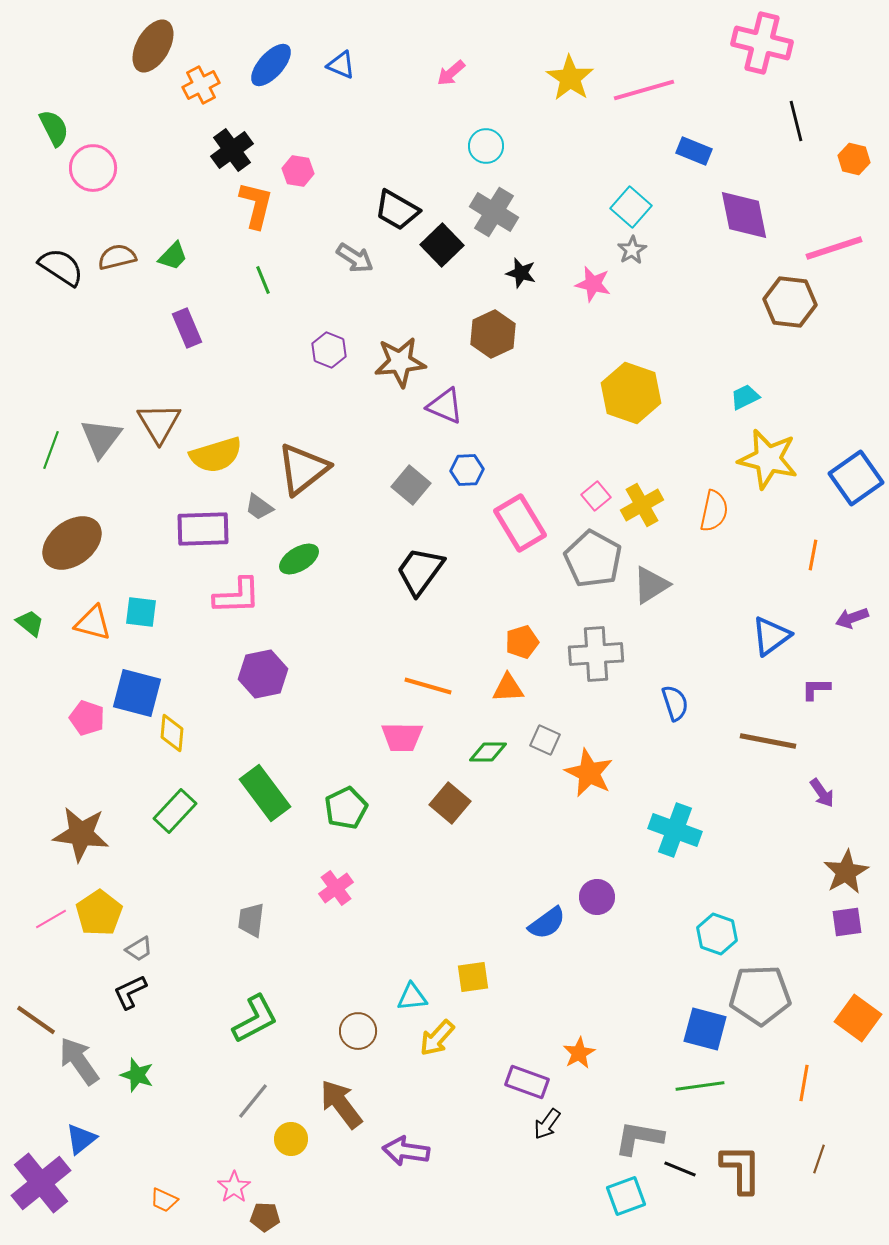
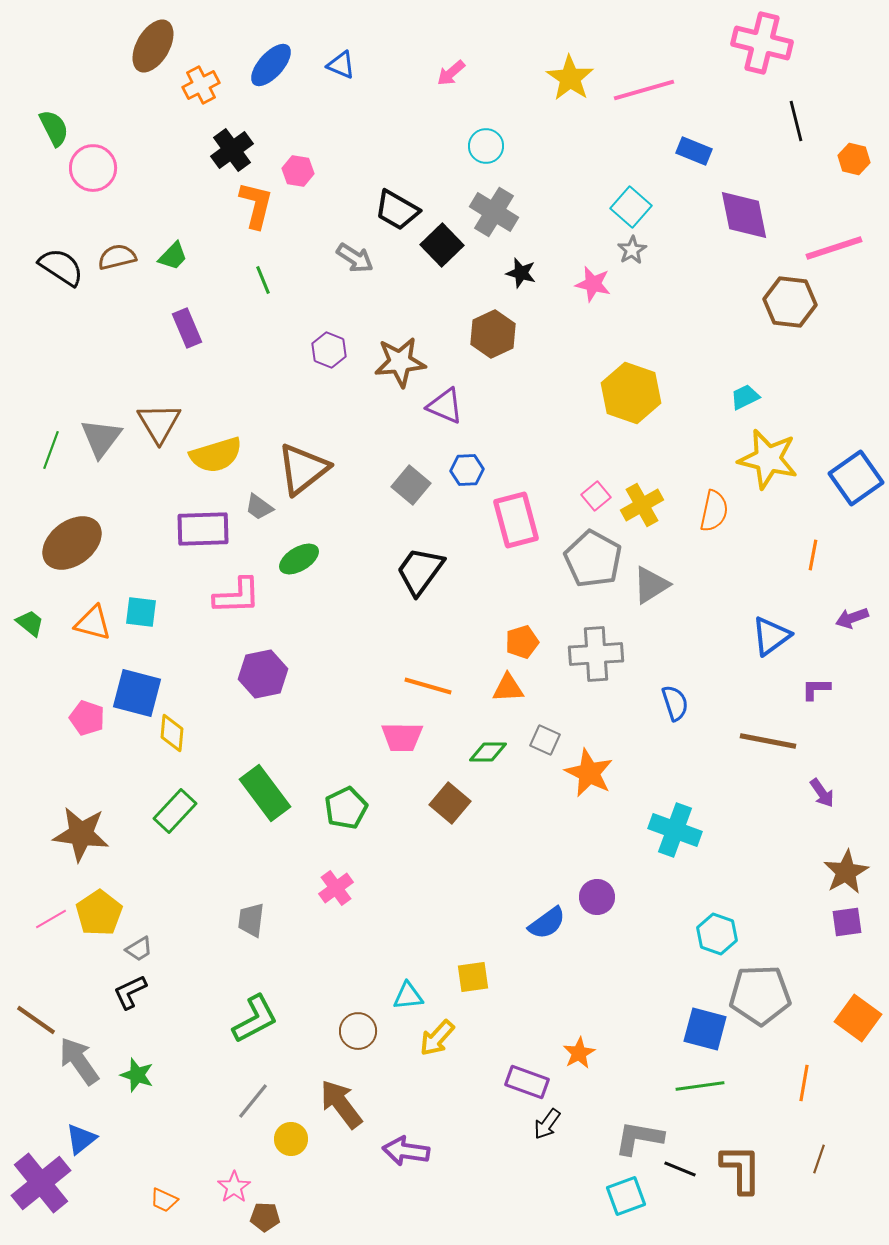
pink rectangle at (520, 523): moved 4 px left, 3 px up; rotated 16 degrees clockwise
cyan triangle at (412, 997): moved 4 px left, 1 px up
